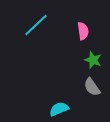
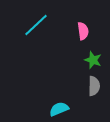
gray semicircle: moved 2 px right, 1 px up; rotated 144 degrees counterclockwise
